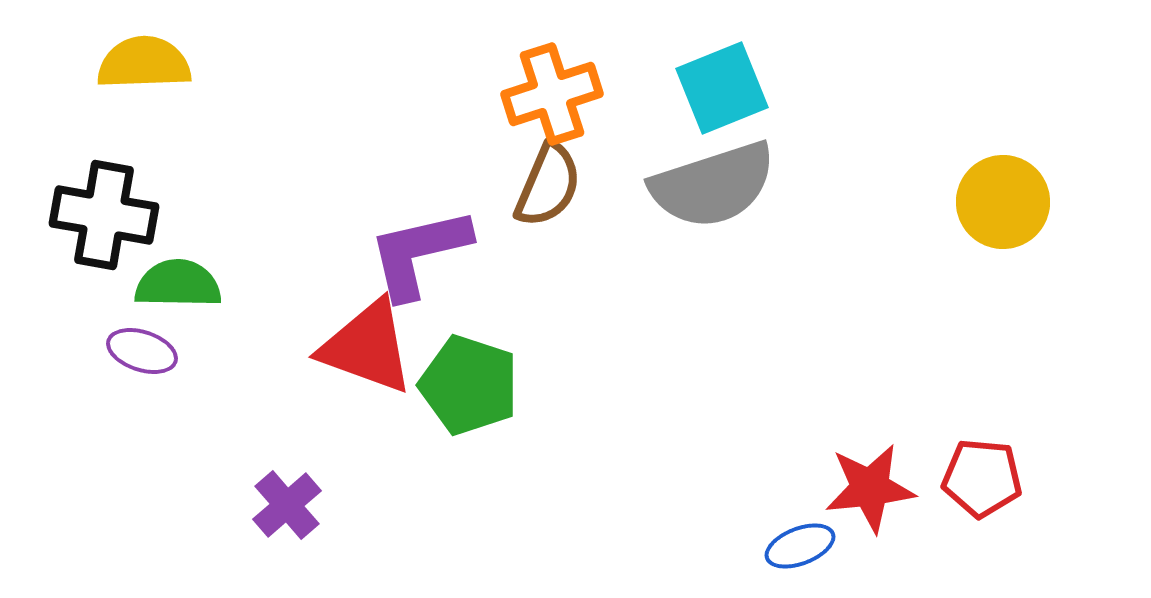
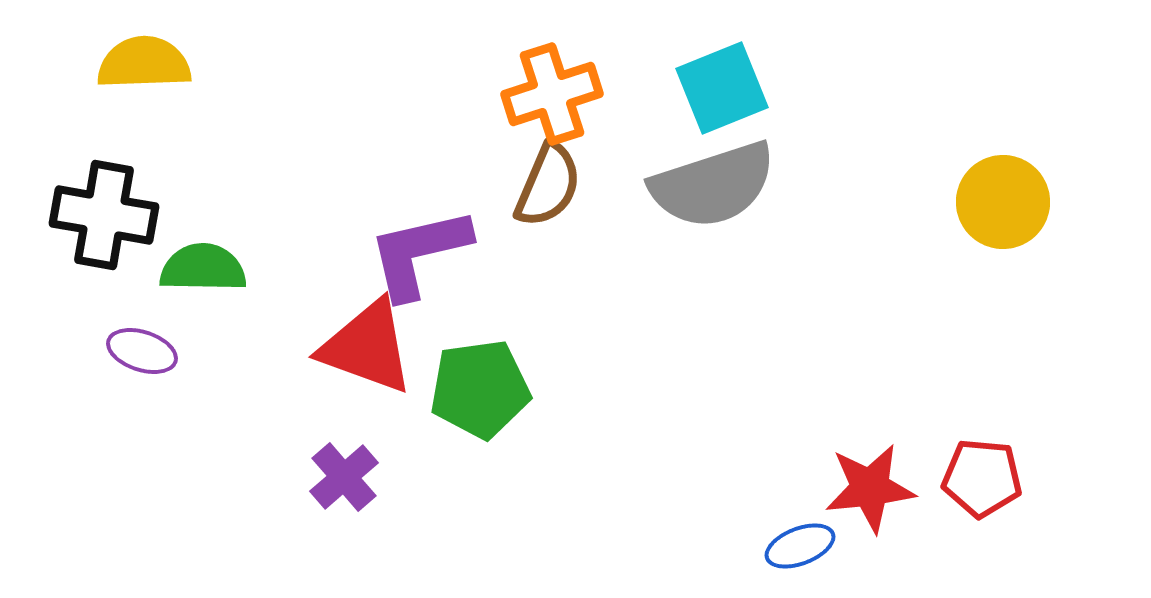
green semicircle: moved 25 px right, 16 px up
green pentagon: moved 11 px right, 4 px down; rotated 26 degrees counterclockwise
purple cross: moved 57 px right, 28 px up
